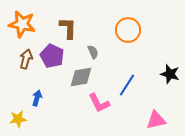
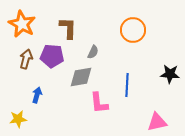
orange star: rotated 16 degrees clockwise
orange circle: moved 5 px right
gray semicircle: rotated 48 degrees clockwise
purple pentagon: rotated 20 degrees counterclockwise
black star: rotated 12 degrees counterclockwise
blue line: rotated 30 degrees counterclockwise
blue arrow: moved 3 px up
pink L-shape: rotated 20 degrees clockwise
pink triangle: moved 1 px right, 2 px down
